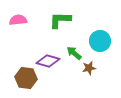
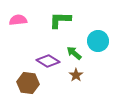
cyan circle: moved 2 px left
purple diamond: rotated 15 degrees clockwise
brown star: moved 13 px left, 7 px down; rotated 24 degrees counterclockwise
brown hexagon: moved 2 px right, 5 px down
